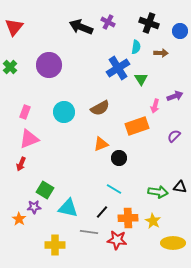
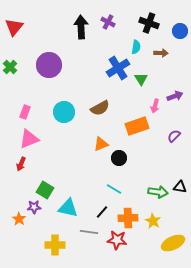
black arrow: rotated 65 degrees clockwise
yellow ellipse: rotated 25 degrees counterclockwise
